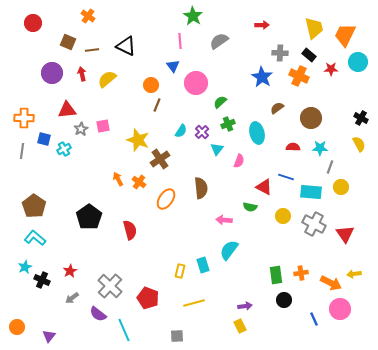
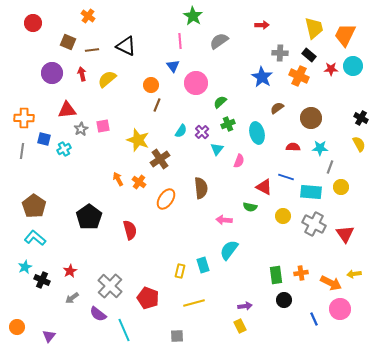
cyan circle at (358, 62): moved 5 px left, 4 px down
